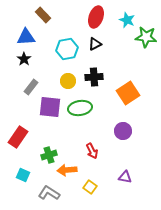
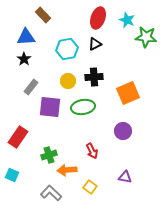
red ellipse: moved 2 px right, 1 px down
orange square: rotated 10 degrees clockwise
green ellipse: moved 3 px right, 1 px up
cyan square: moved 11 px left
gray L-shape: moved 2 px right; rotated 10 degrees clockwise
